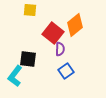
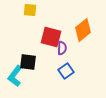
orange diamond: moved 8 px right, 5 px down
red square: moved 2 px left, 4 px down; rotated 25 degrees counterclockwise
purple semicircle: moved 2 px right, 1 px up
black square: moved 3 px down
